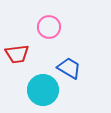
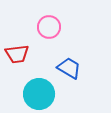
cyan circle: moved 4 px left, 4 px down
